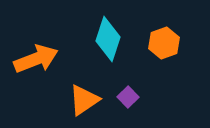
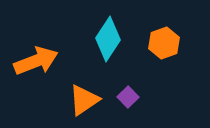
cyan diamond: rotated 15 degrees clockwise
orange arrow: moved 2 px down
